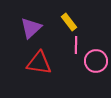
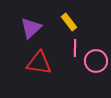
pink line: moved 1 px left, 3 px down
